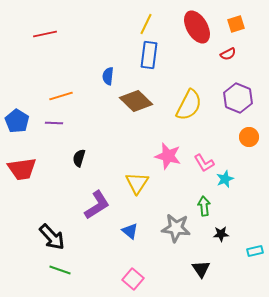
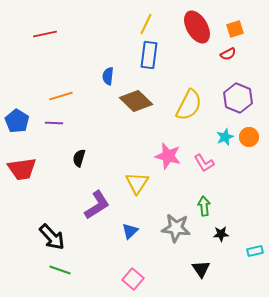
orange square: moved 1 px left, 5 px down
cyan star: moved 42 px up
blue triangle: rotated 36 degrees clockwise
